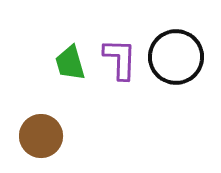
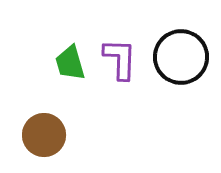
black circle: moved 5 px right
brown circle: moved 3 px right, 1 px up
